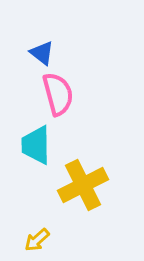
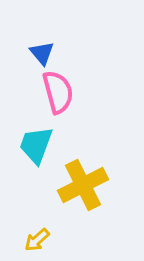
blue triangle: rotated 12 degrees clockwise
pink semicircle: moved 2 px up
cyan trapezoid: rotated 21 degrees clockwise
